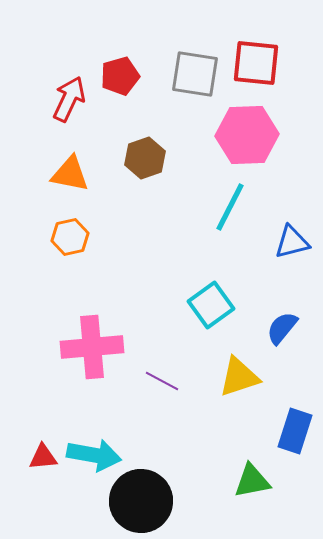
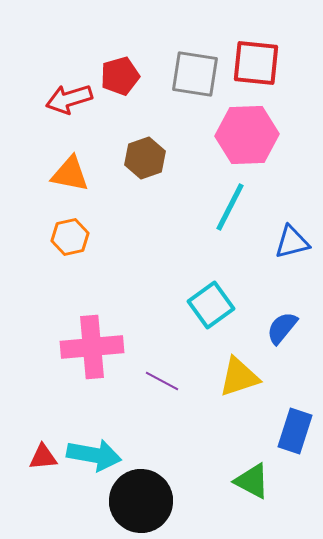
red arrow: rotated 132 degrees counterclockwise
green triangle: rotated 39 degrees clockwise
